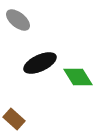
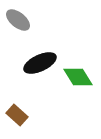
brown rectangle: moved 3 px right, 4 px up
